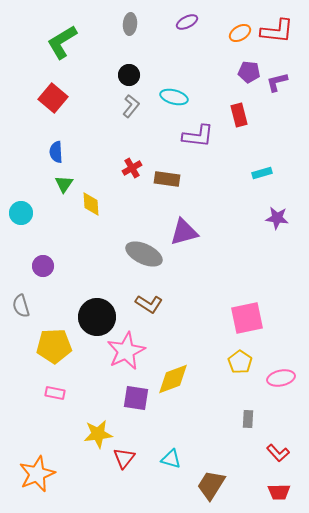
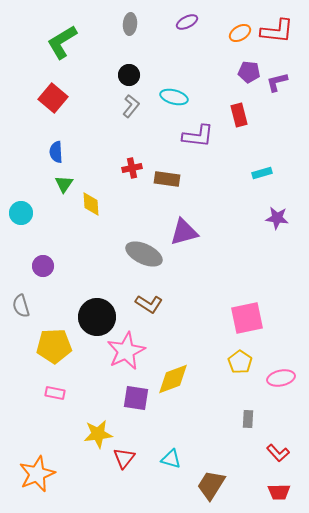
red cross at (132, 168): rotated 18 degrees clockwise
